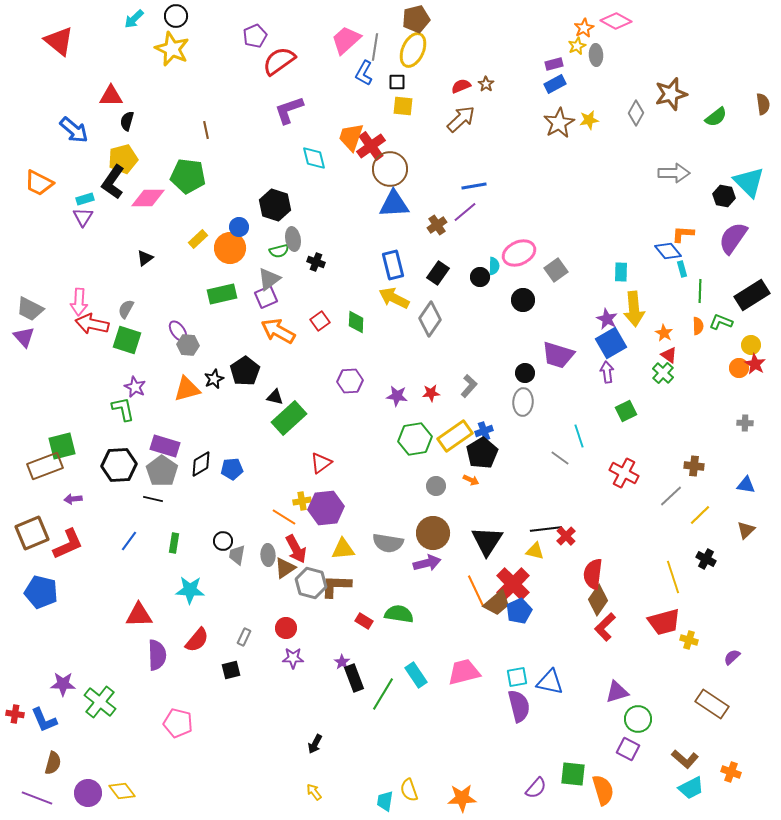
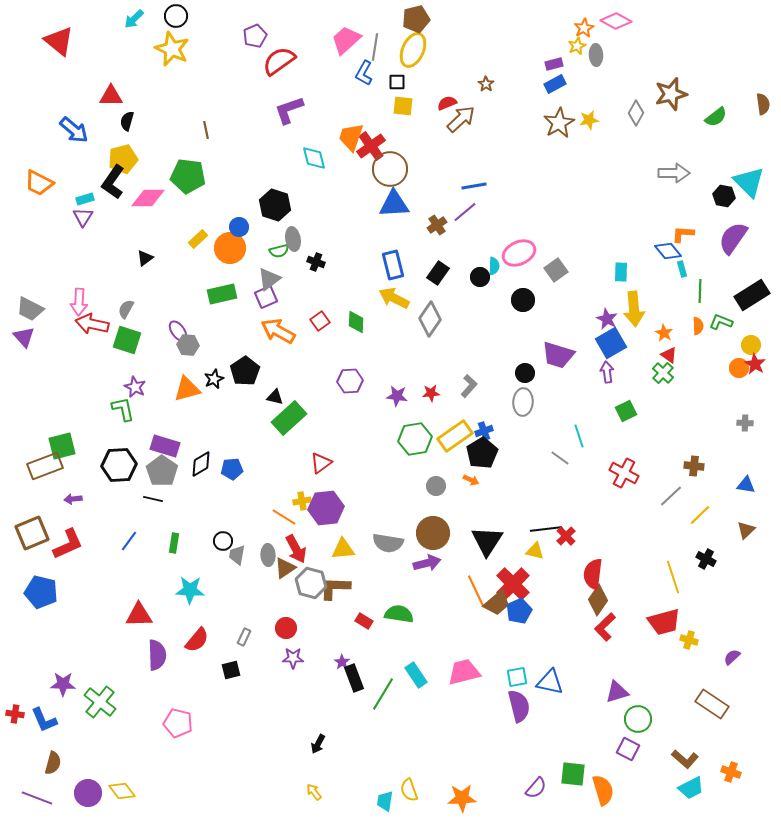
red semicircle at (461, 86): moved 14 px left, 17 px down
brown L-shape at (336, 586): moved 1 px left, 2 px down
black arrow at (315, 744): moved 3 px right
